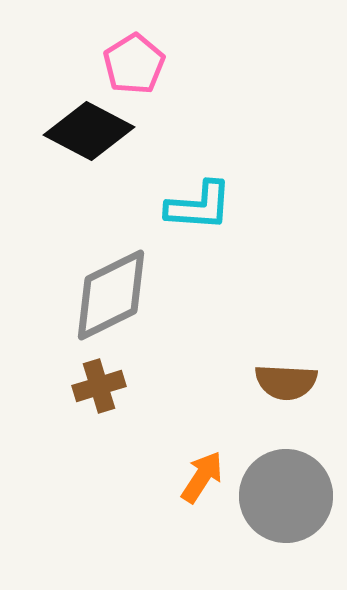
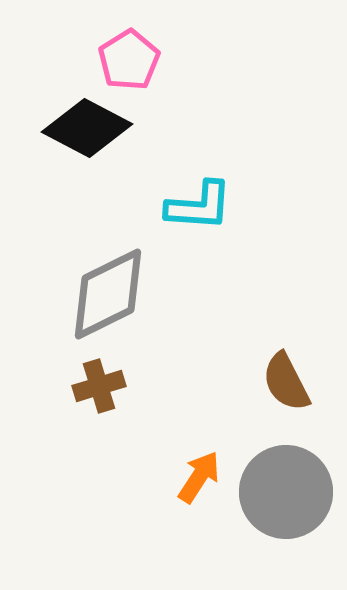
pink pentagon: moved 5 px left, 4 px up
black diamond: moved 2 px left, 3 px up
gray diamond: moved 3 px left, 1 px up
brown semicircle: rotated 60 degrees clockwise
orange arrow: moved 3 px left
gray circle: moved 4 px up
